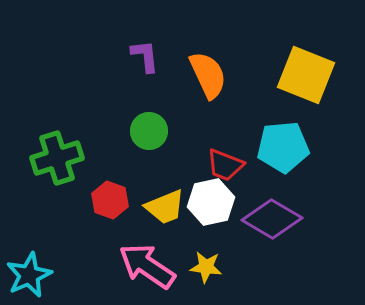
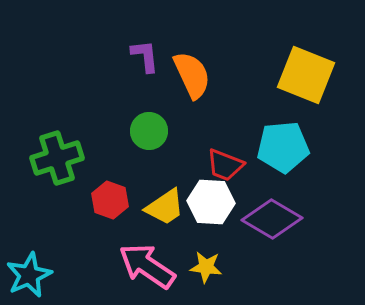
orange semicircle: moved 16 px left
white hexagon: rotated 15 degrees clockwise
yellow trapezoid: rotated 12 degrees counterclockwise
